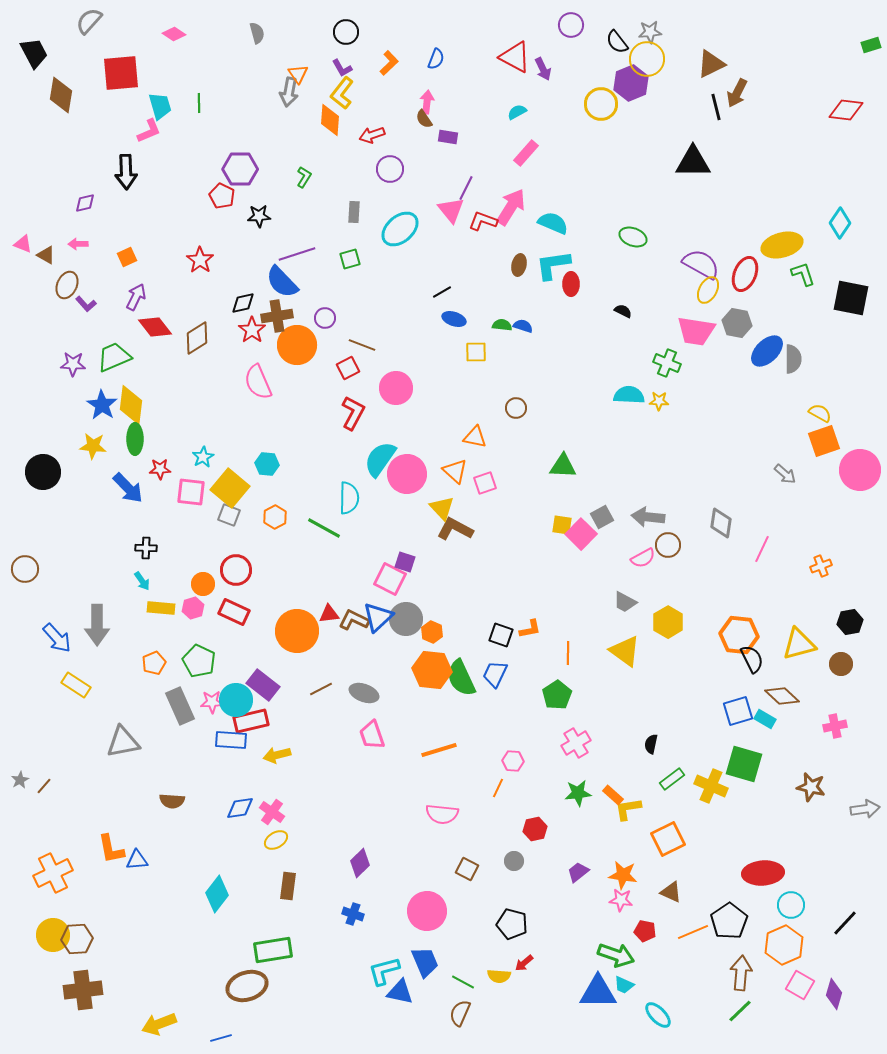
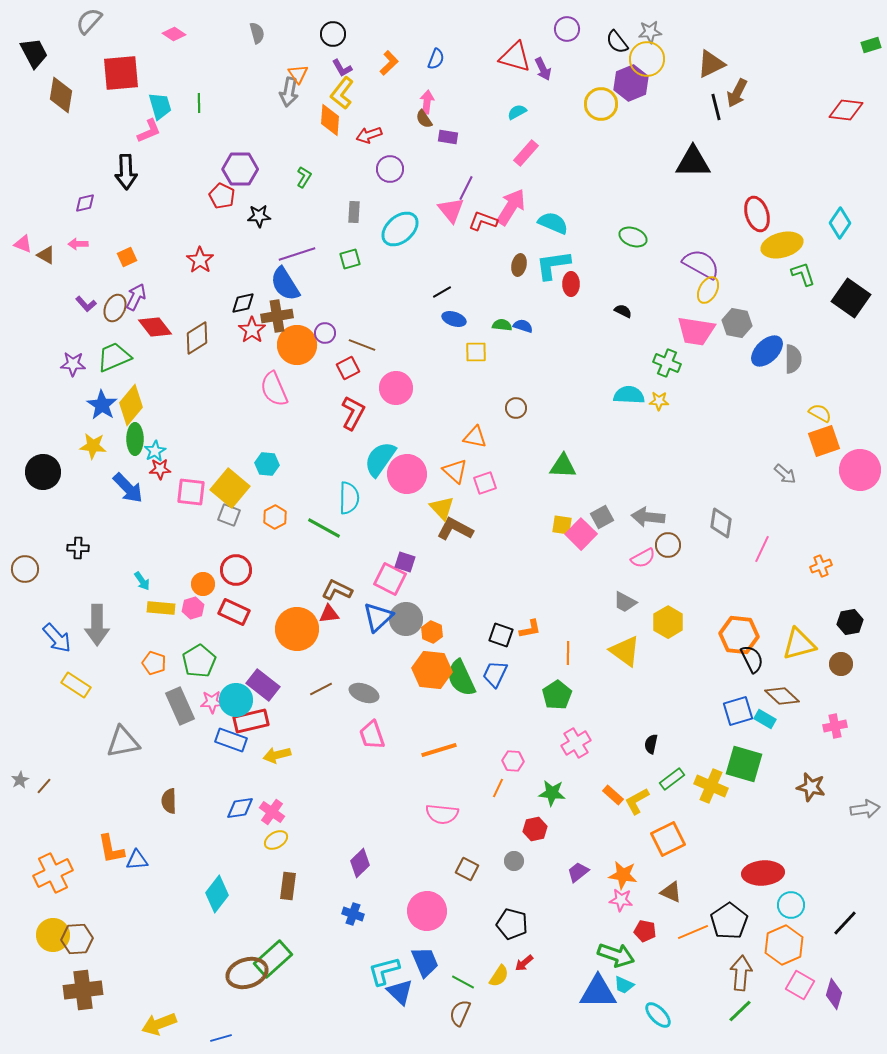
purple circle at (571, 25): moved 4 px left, 4 px down
black circle at (346, 32): moved 13 px left, 2 px down
red triangle at (515, 57): rotated 12 degrees counterclockwise
red arrow at (372, 135): moved 3 px left
red ellipse at (745, 274): moved 12 px right, 60 px up; rotated 40 degrees counterclockwise
blue semicircle at (282, 282): moved 3 px right, 2 px down; rotated 12 degrees clockwise
brown ellipse at (67, 285): moved 48 px right, 23 px down
black square at (851, 298): rotated 24 degrees clockwise
purple circle at (325, 318): moved 15 px down
pink semicircle at (258, 382): moved 16 px right, 7 px down
yellow diamond at (131, 405): rotated 33 degrees clockwise
cyan star at (203, 457): moved 48 px left, 6 px up
black cross at (146, 548): moved 68 px left
brown L-shape at (354, 620): moved 17 px left, 30 px up
orange circle at (297, 631): moved 2 px up
green pentagon at (199, 661): rotated 16 degrees clockwise
orange pentagon at (154, 663): rotated 30 degrees counterclockwise
blue rectangle at (231, 740): rotated 16 degrees clockwise
green star at (578, 793): moved 26 px left; rotated 12 degrees clockwise
brown semicircle at (172, 801): moved 3 px left; rotated 85 degrees clockwise
yellow L-shape at (628, 809): moved 9 px right, 8 px up; rotated 20 degrees counterclockwise
green rectangle at (273, 950): moved 9 px down; rotated 33 degrees counterclockwise
yellow semicircle at (499, 976): rotated 60 degrees counterclockwise
brown ellipse at (247, 986): moved 13 px up
blue triangle at (400, 992): rotated 32 degrees clockwise
